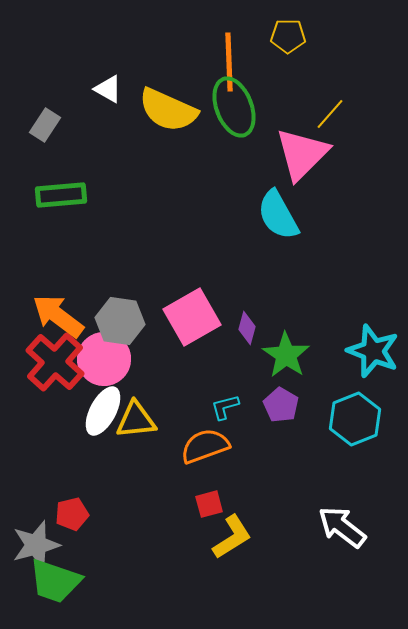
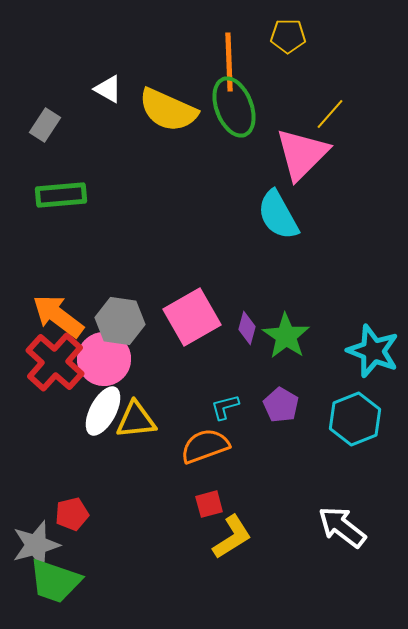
green star: moved 19 px up
